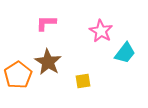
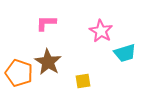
cyan trapezoid: rotated 35 degrees clockwise
orange pentagon: moved 1 px right, 2 px up; rotated 20 degrees counterclockwise
